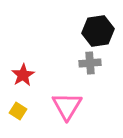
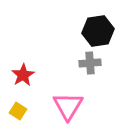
pink triangle: moved 1 px right
